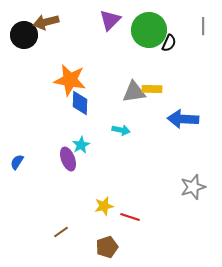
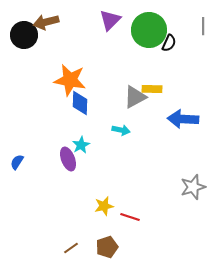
gray triangle: moved 1 px right, 5 px down; rotated 20 degrees counterclockwise
brown line: moved 10 px right, 16 px down
